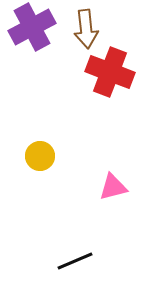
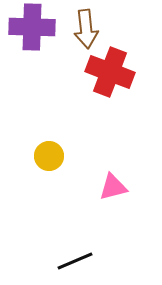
purple cross: rotated 30 degrees clockwise
yellow circle: moved 9 px right
